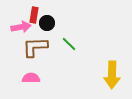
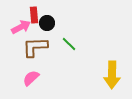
red rectangle: rotated 14 degrees counterclockwise
pink arrow: rotated 18 degrees counterclockwise
pink semicircle: rotated 42 degrees counterclockwise
